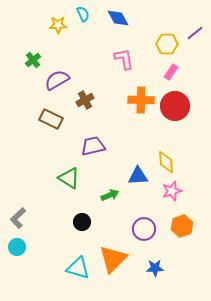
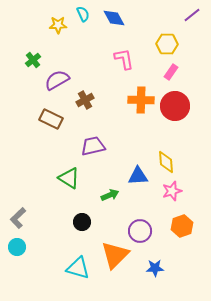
blue diamond: moved 4 px left
purple line: moved 3 px left, 18 px up
purple circle: moved 4 px left, 2 px down
orange triangle: moved 2 px right, 4 px up
